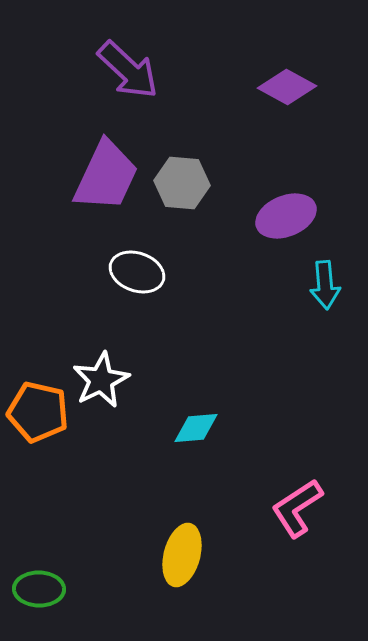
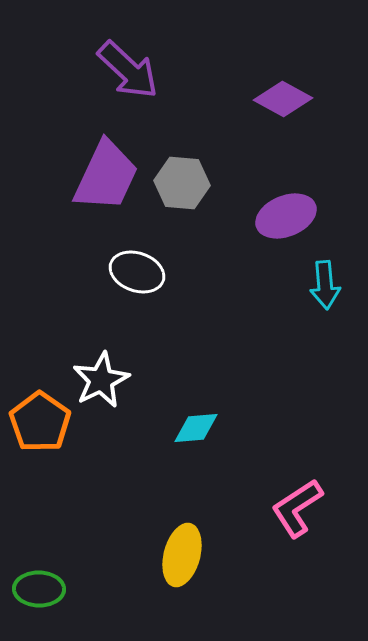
purple diamond: moved 4 px left, 12 px down
orange pentagon: moved 2 px right, 10 px down; rotated 22 degrees clockwise
